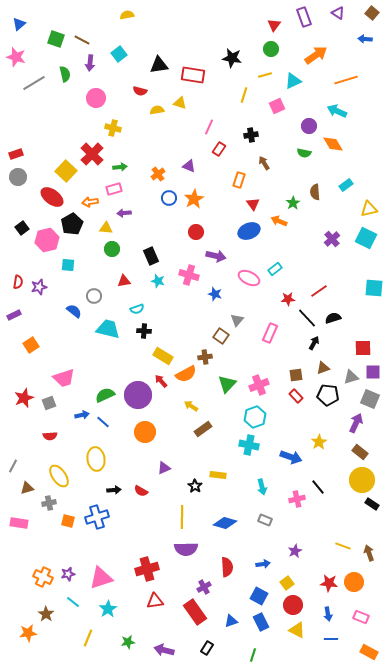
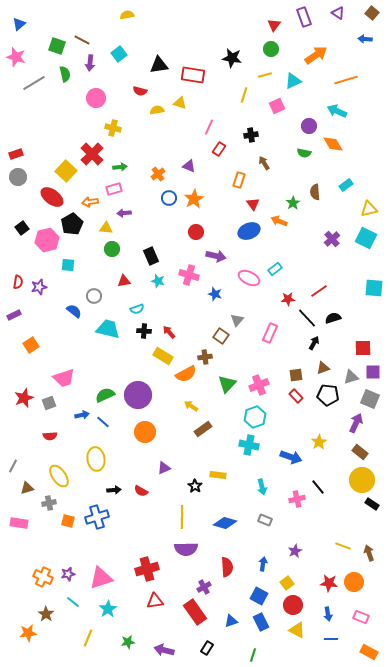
green square at (56, 39): moved 1 px right, 7 px down
red arrow at (161, 381): moved 8 px right, 49 px up
blue arrow at (263, 564): rotated 72 degrees counterclockwise
